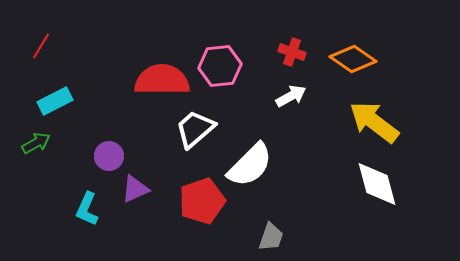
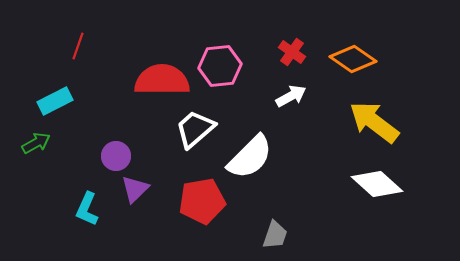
red line: moved 37 px right; rotated 12 degrees counterclockwise
red cross: rotated 16 degrees clockwise
purple circle: moved 7 px right
white semicircle: moved 8 px up
white diamond: rotated 33 degrees counterclockwise
purple triangle: rotated 20 degrees counterclockwise
red pentagon: rotated 9 degrees clockwise
gray trapezoid: moved 4 px right, 2 px up
